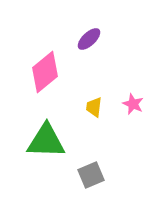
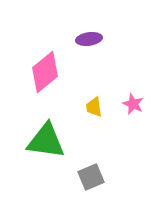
purple ellipse: rotated 35 degrees clockwise
yellow trapezoid: rotated 15 degrees counterclockwise
green triangle: rotated 6 degrees clockwise
gray square: moved 2 px down
